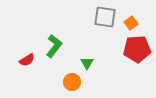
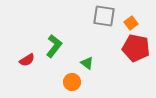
gray square: moved 1 px left, 1 px up
red pentagon: moved 1 px left, 1 px up; rotated 16 degrees clockwise
green triangle: rotated 24 degrees counterclockwise
